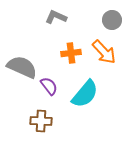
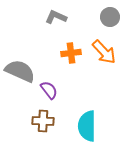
gray circle: moved 2 px left, 3 px up
gray semicircle: moved 2 px left, 4 px down
purple semicircle: moved 4 px down
cyan semicircle: moved 2 px right, 32 px down; rotated 140 degrees clockwise
brown cross: moved 2 px right
